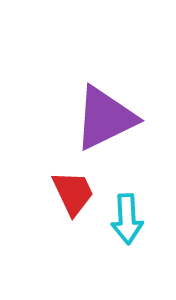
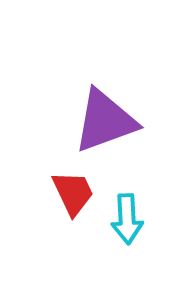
purple triangle: moved 3 px down; rotated 6 degrees clockwise
